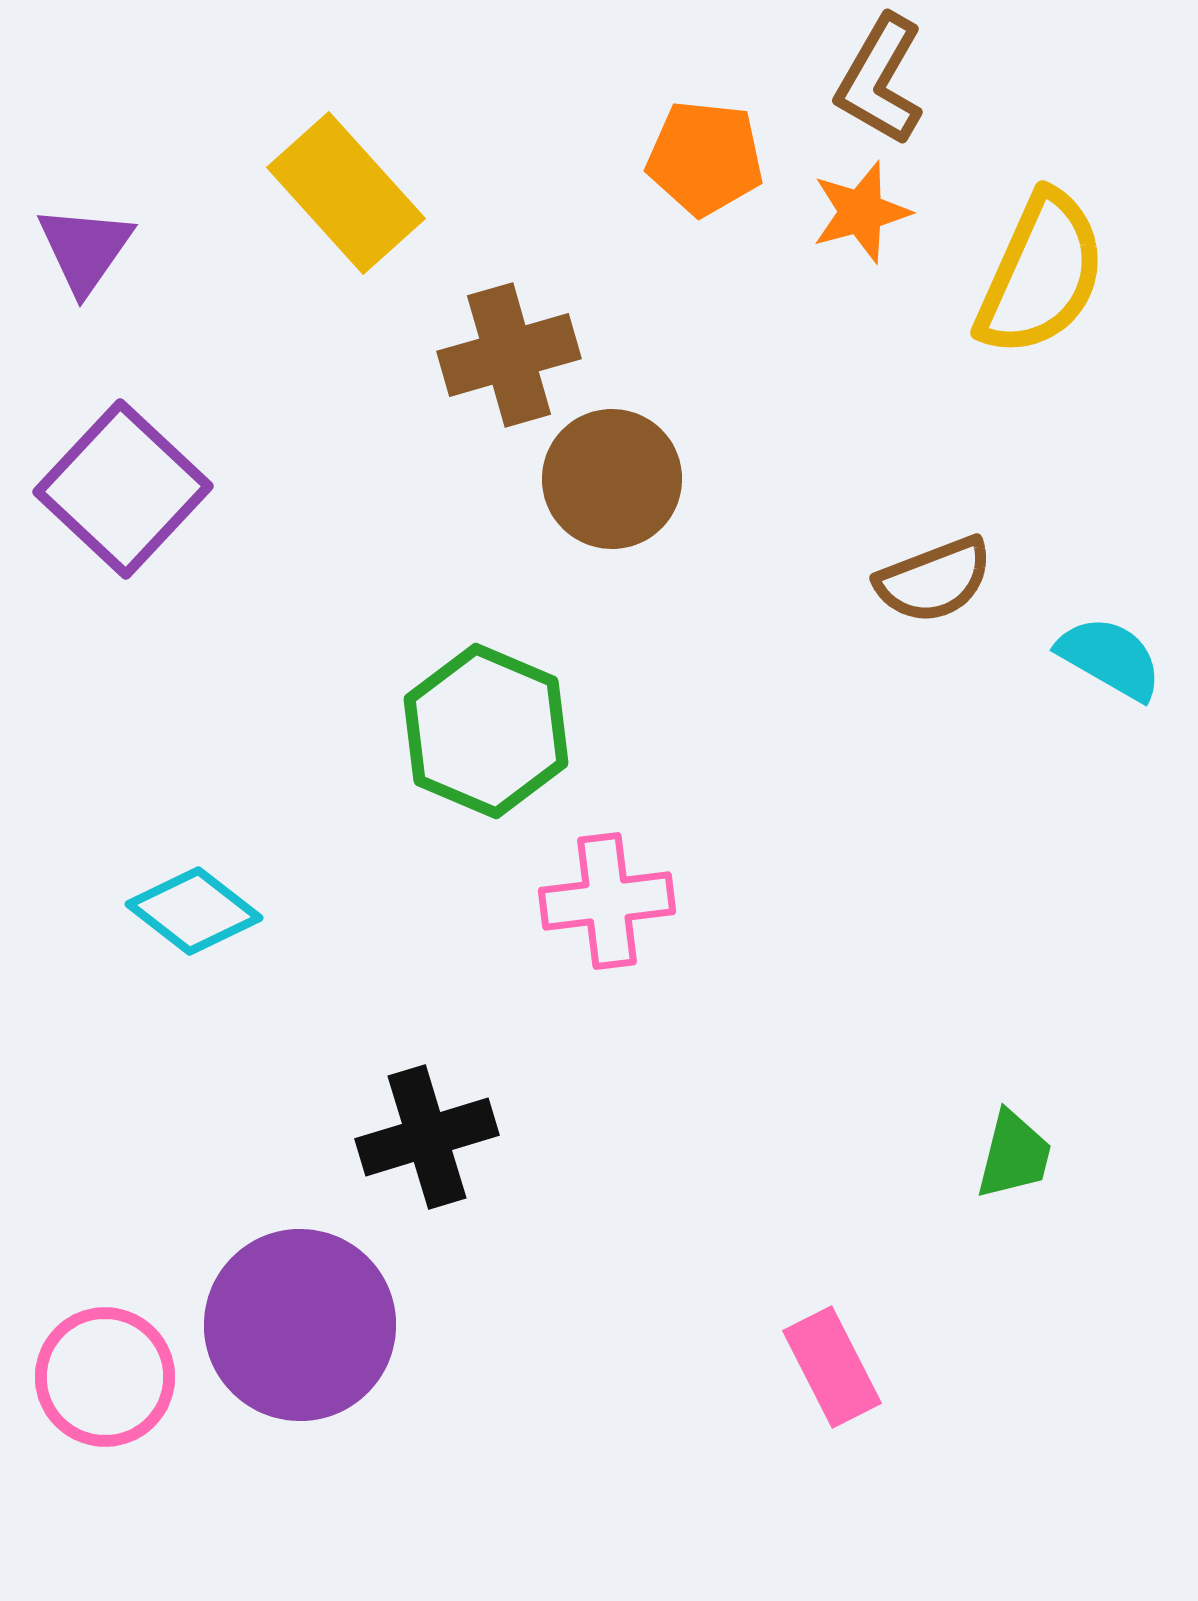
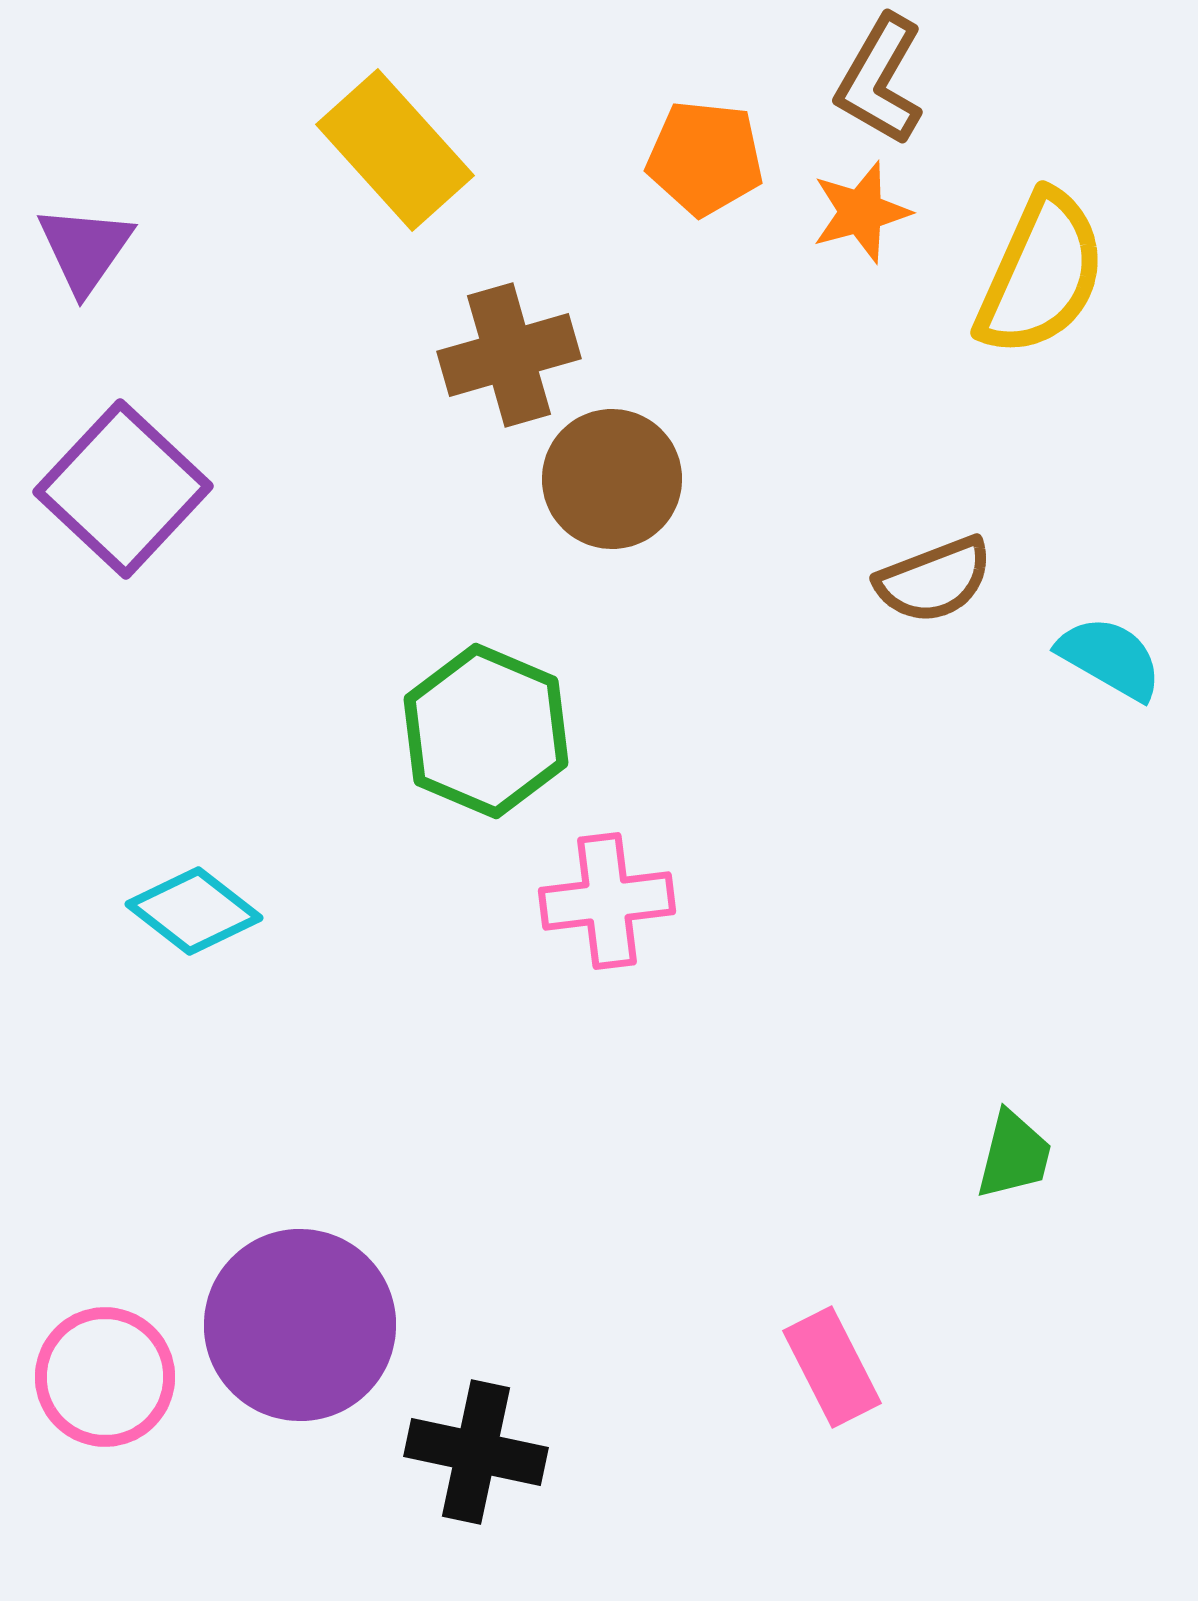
yellow rectangle: moved 49 px right, 43 px up
black cross: moved 49 px right, 315 px down; rotated 29 degrees clockwise
